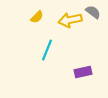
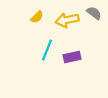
gray semicircle: moved 1 px right, 1 px down
yellow arrow: moved 3 px left
purple rectangle: moved 11 px left, 15 px up
